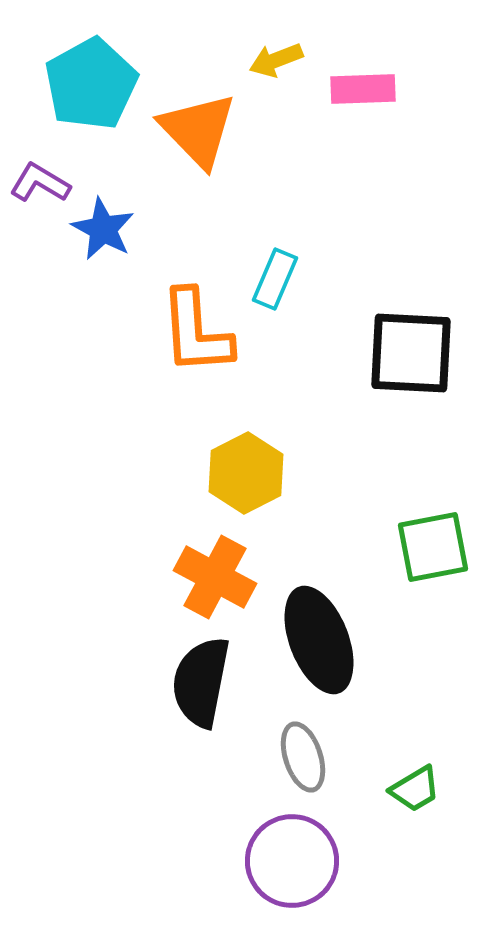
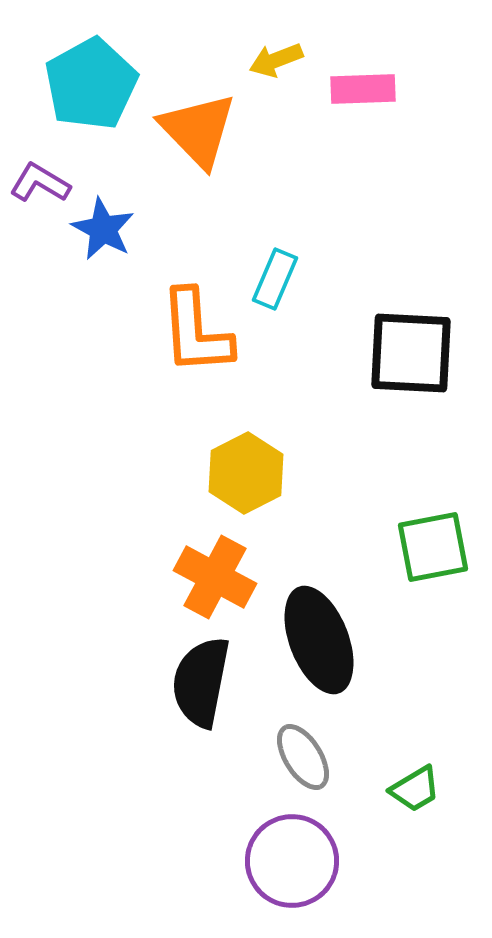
gray ellipse: rotated 14 degrees counterclockwise
